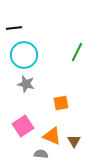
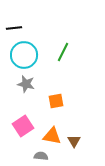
green line: moved 14 px left
orange square: moved 5 px left, 2 px up
orange triangle: rotated 12 degrees counterclockwise
gray semicircle: moved 2 px down
